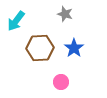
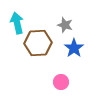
gray star: moved 11 px down
cyan arrow: moved 1 px right, 2 px down; rotated 130 degrees clockwise
brown hexagon: moved 2 px left, 5 px up
